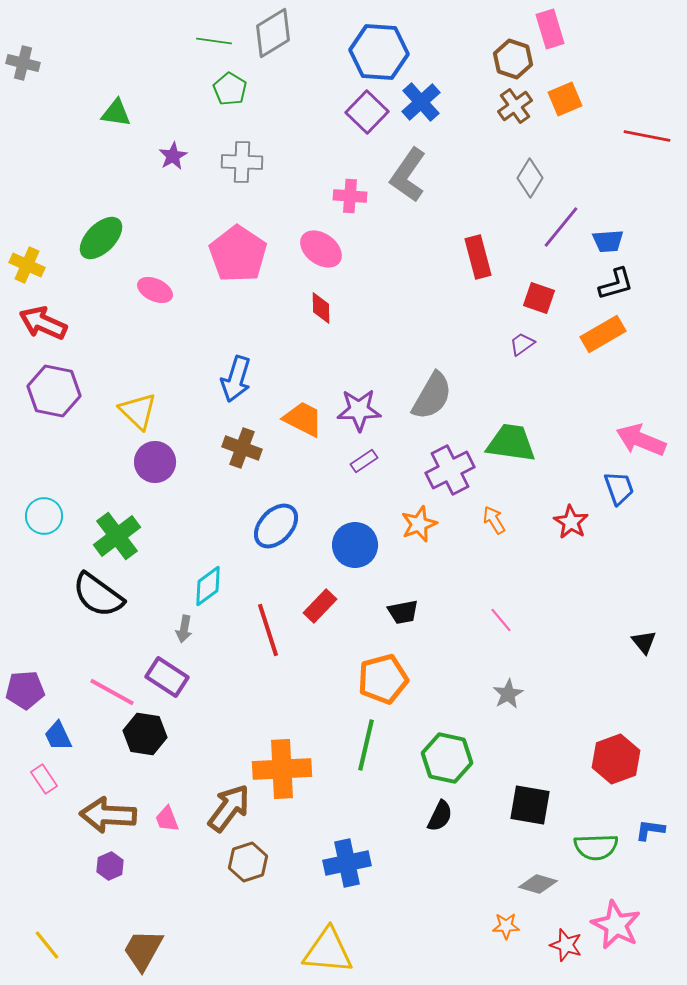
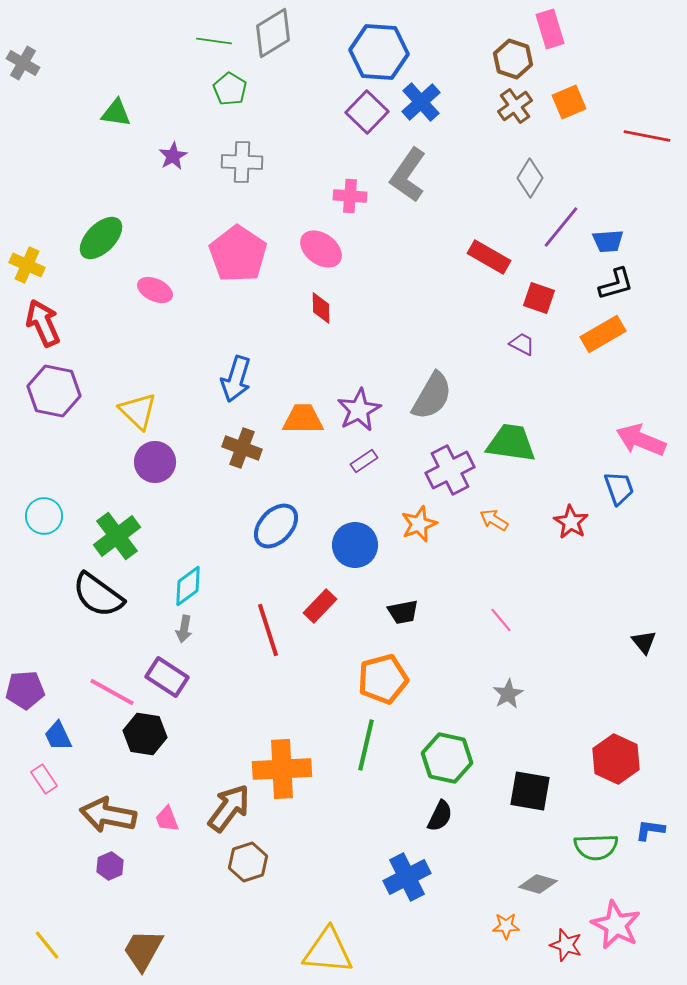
gray cross at (23, 63): rotated 16 degrees clockwise
orange square at (565, 99): moved 4 px right, 3 px down
red rectangle at (478, 257): moved 11 px right; rotated 45 degrees counterclockwise
red arrow at (43, 323): rotated 42 degrees clockwise
purple trapezoid at (522, 344): rotated 64 degrees clockwise
purple star at (359, 410): rotated 27 degrees counterclockwise
orange trapezoid at (303, 419): rotated 27 degrees counterclockwise
orange arrow at (494, 520): rotated 28 degrees counterclockwise
cyan diamond at (208, 586): moved 20 px left
red hexagon at (616, 759): rotated 15 degrees counterclockwise
black square at (530, 805): moved 14 px up
brown arrow at (108, 815): rotated 8 degrees clockwise
blue cross at (347, 863): moved 60 px right, 14 px down; rotated 15 degrees counterclockwise
